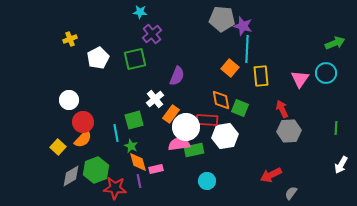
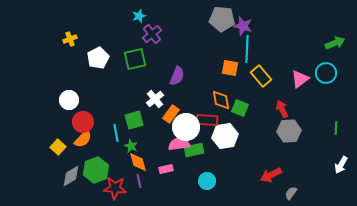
cyan star at (140, 12): moved 1 px left, 4 px down; rotated 24 degrees counterclockwise
orange square at (230, 68): rotated 30 degrees counterclockwise
yellow rectangle at (261, 76): rotated 35 degrees counterclockwise
pink triangle at (300, 79): rotated 18 degrees clockwise
pink rectangle at (156, 169): moved 10 px right
